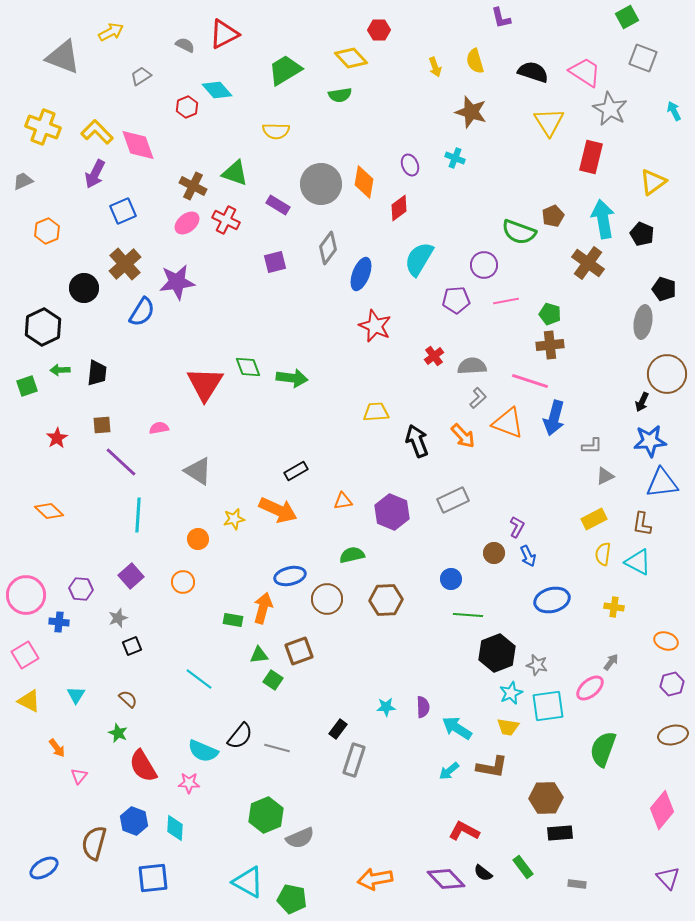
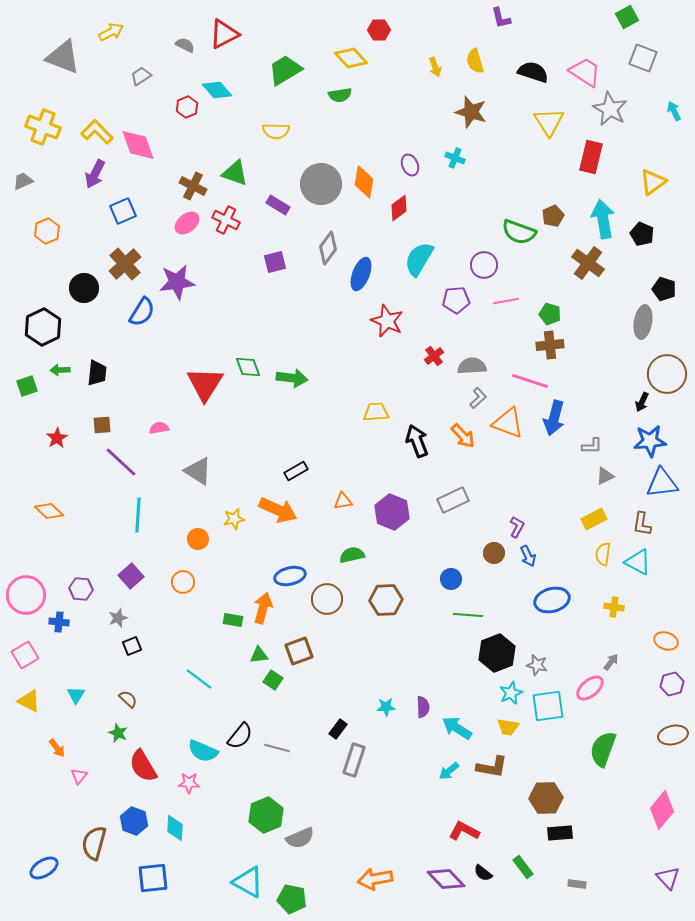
red star at (375, 326): moved 12 px right, 5 px up
